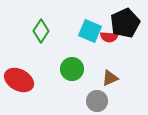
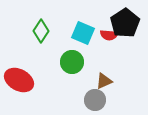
black pentagon: rotated 8 degrees counterclockwise
cyan square: moved 7 px left, 2 px down
red semicircle: moved 2 px up
green circle: moved 7 px up
brown triangle: moved 6 px left, 3 px down
gray circle: moved 2 px left, 1 px up
